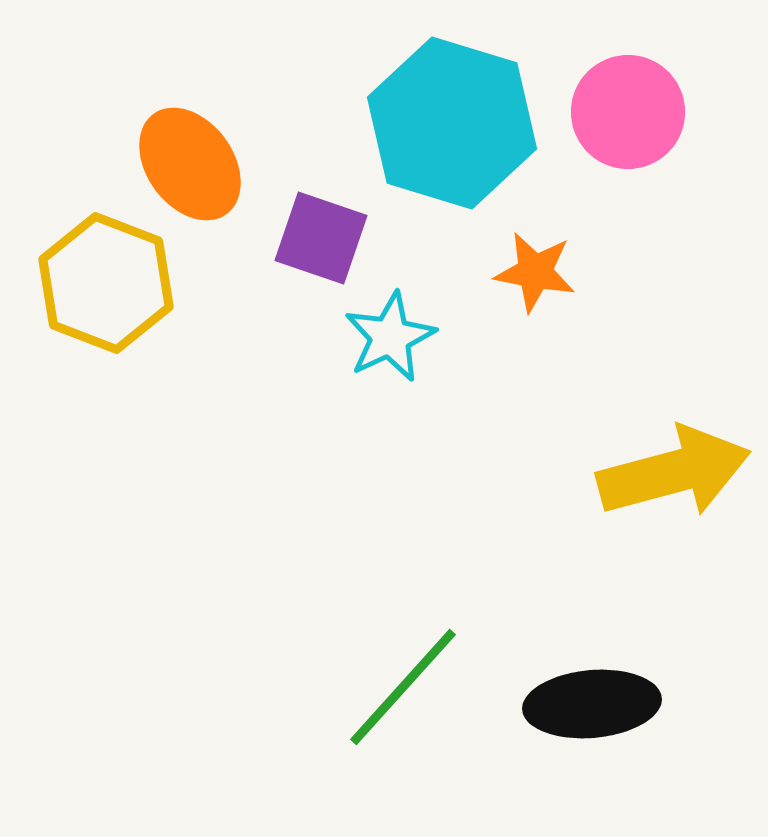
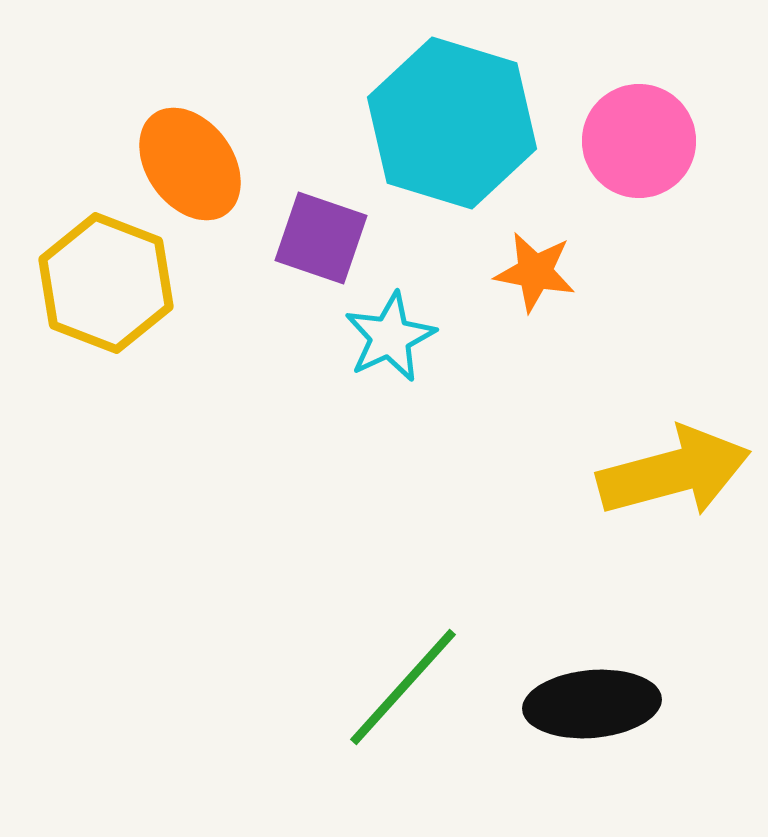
pink circle: moved 11 px right, 29 px down
